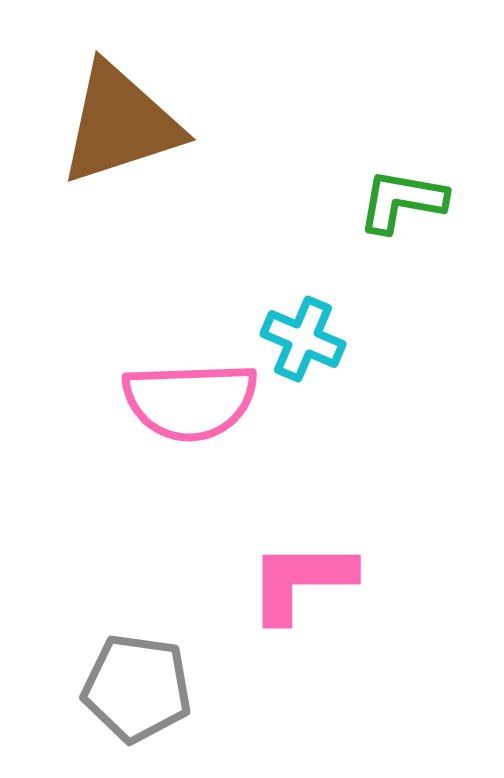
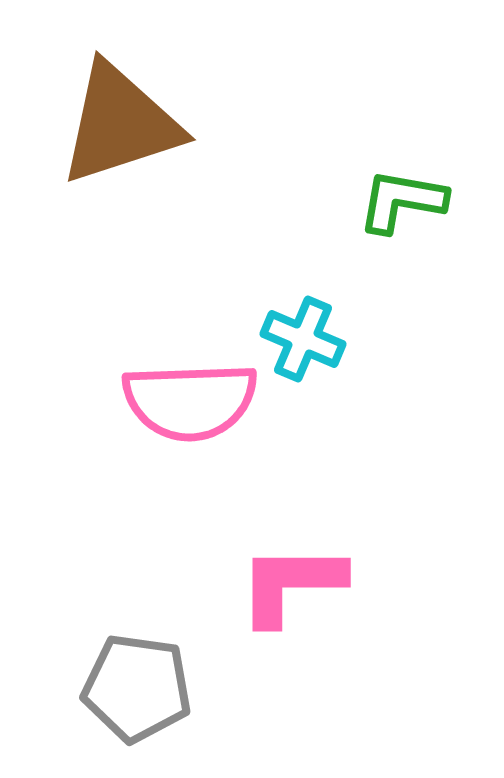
pink L-shape: moved 10 px left, 3 px down
